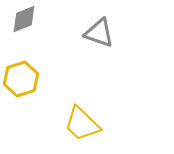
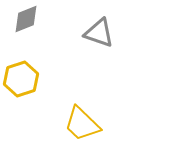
gray diamond: moved 2 px right
